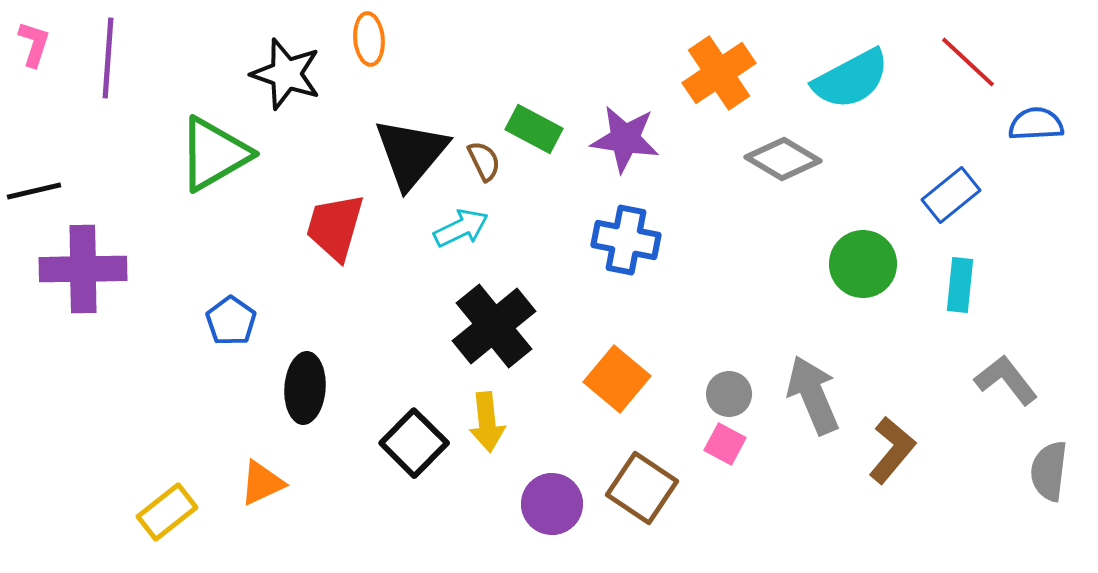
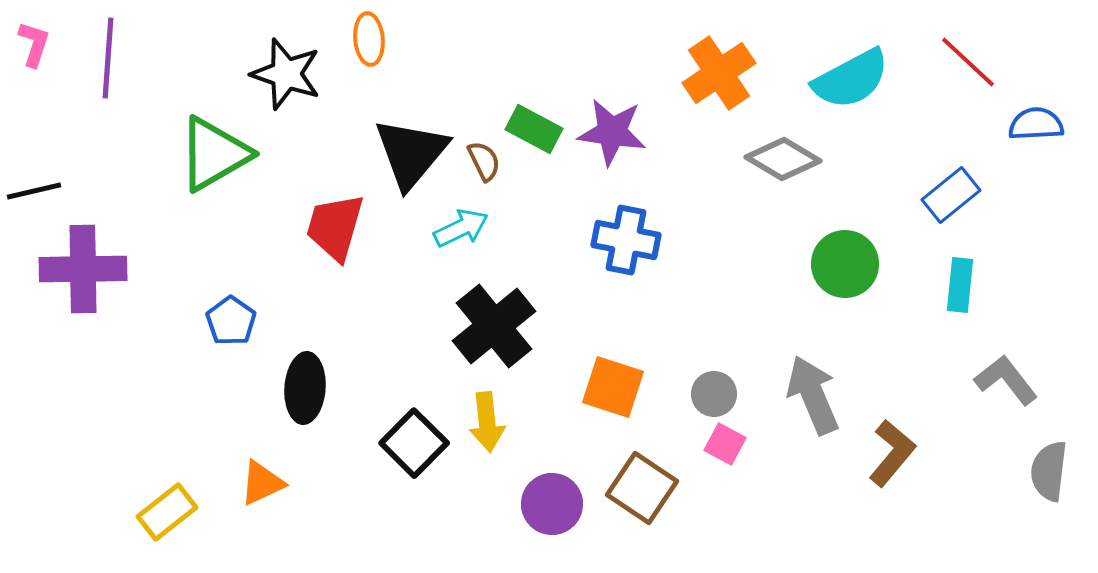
purple star: moved 13 px left, 7 px up
green circle: moved 18 px left
orange square: moved 4 px left, 8 px down; rotated 22 degrees counterclockwise
gray circle: moved 15 px left
brown L-shape: moved 3 px down
